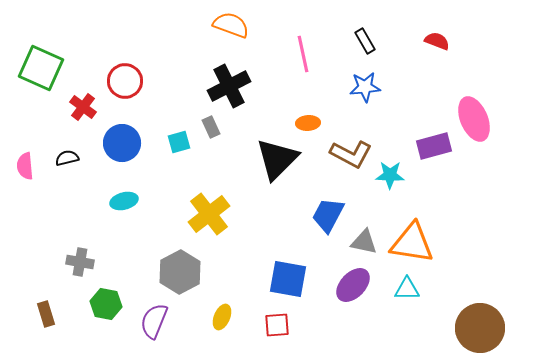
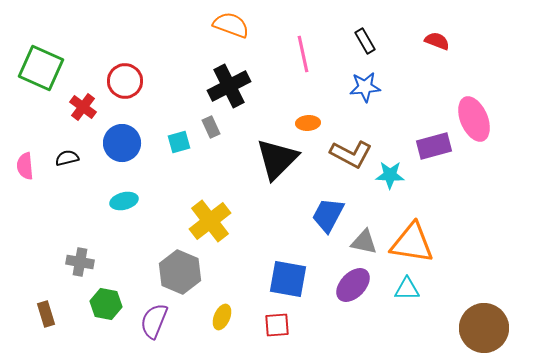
yellow cross: moved 1 px right, 7 px down
gray hexagon: rotated 9 degrees counterclockwise
brown circle: moved 4 px right
